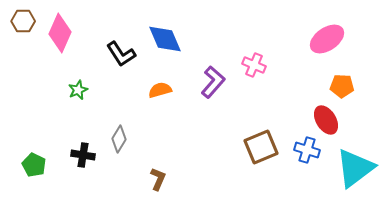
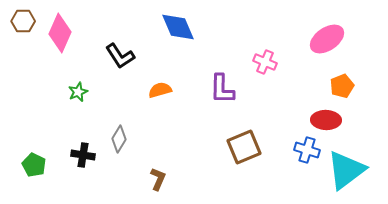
blue diamond: moved 13 px right, 12 px up
black L-shape: moved 1 px left, 2 px down
pink cross: moved 11 px right, 3 px up
purple L-shape: moved 9 px right, 7 px down; rotated 140 degrees clockwise
orange pentagon: rotated 25 degrees counterclockwise
green star: moved 2 px down
red ellipse: rotated 56 degrees counterclockwise
brown square: moved 17 px left
cyan triangle: moved 9 px left, 2 px down
